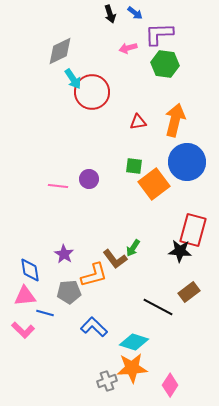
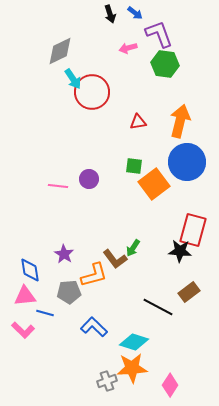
purple L-shape: rotated 72 degrees clockwise
orange arrow: moved 5 px right, 1 px down
